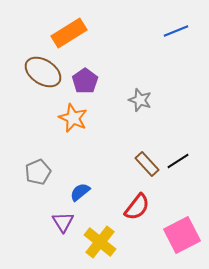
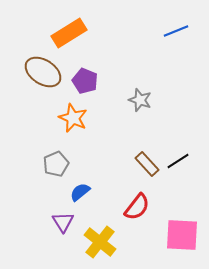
purple pentagon: rotated 15 degrees counterclockwise
gray pentagon: moved 18 px right, 8 px up
pink square: rotated 30 degrees clockwise
